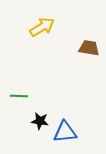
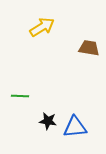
green line: moved 1 px right
black star: moved 8 px right
blue triangle: moved 10 px right, 5 px up
